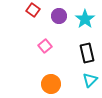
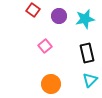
cyan star: rotated 24 degrees clockwise
